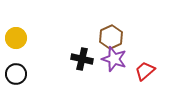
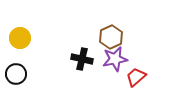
yellow circle: moved 4 px right
purple star: moved 1 px right; rotated 30 degrees counterclockwise
red trapezoid: moved 9 px left, 6 px down
